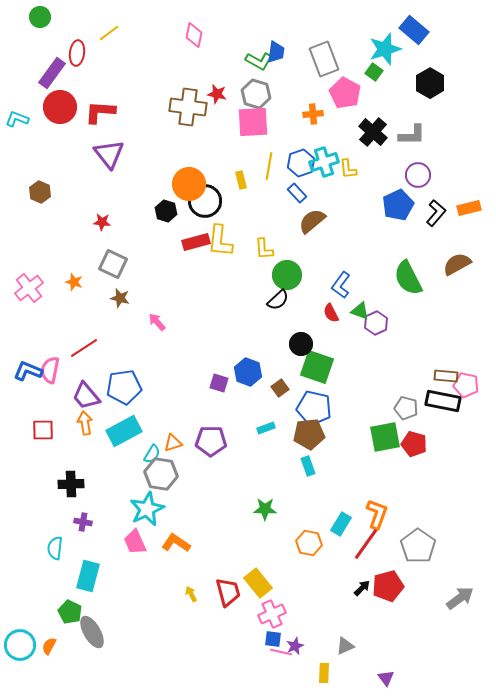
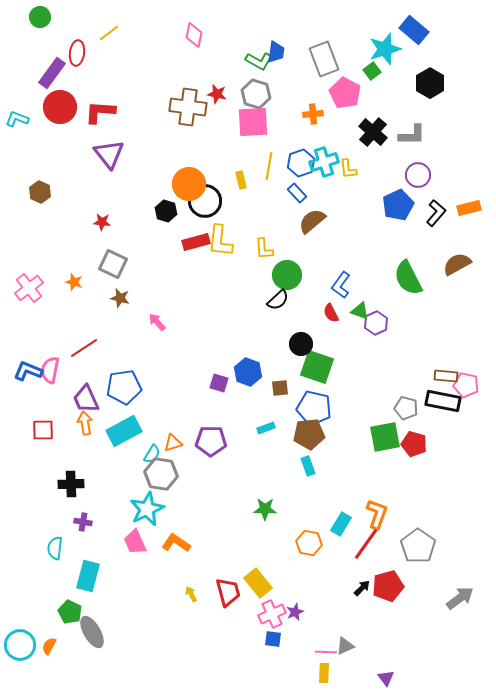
green square at (374, 72): moved 2 px left, 1 px up; rotated 18 degrees clockwise
brown square at (280, 388): rotated 30 degrees clockwise
purple trapezoid at (86, 396): moved 3 px down; rotated 16 degrees clockwise
purple star at (295, 646): moved 34 px up
pink line at (281, 652): moved 45 px right; rotated 10 degrees counterclockwise
